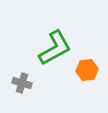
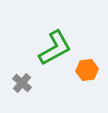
gray cross: rotated 24 degrees clockwise
